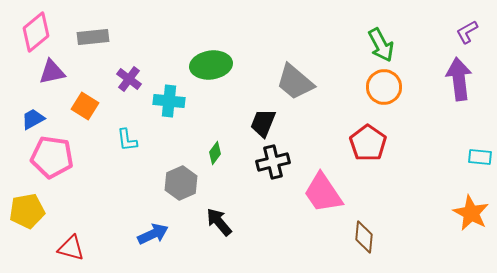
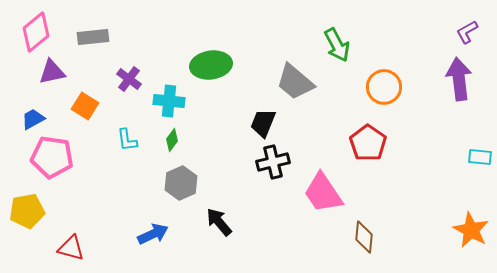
green arrow: moved 44 px left
green diamond: moved 43 px left, 13 px up
orange star: moved 17 px down
